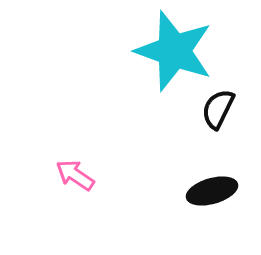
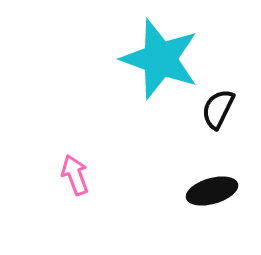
cyan star: moved 14 px left, 8 px down
pink arrow: rotated 36 degrees clockwise
